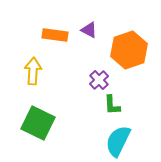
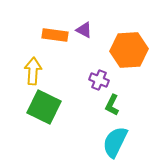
purple triangle: moved 5 px left
orange hexagon: rotated 15 degrees clockwise
purple cross: rotated 24 degrees counterclockwise
green L-shape: rotated 30 degrees clockwise
green square: moved 6 px right, 16 px up
cyan semicircle: moved 3 px left, 1 px down
